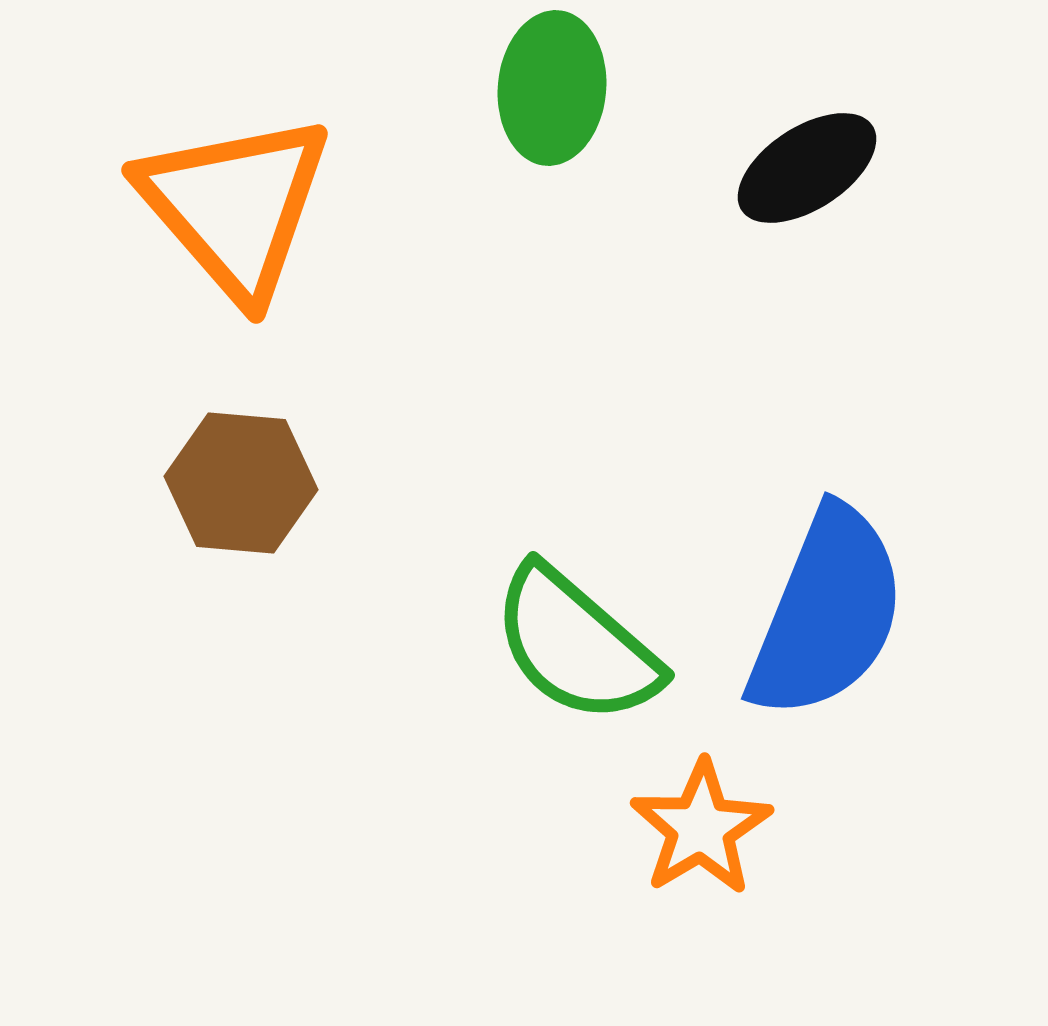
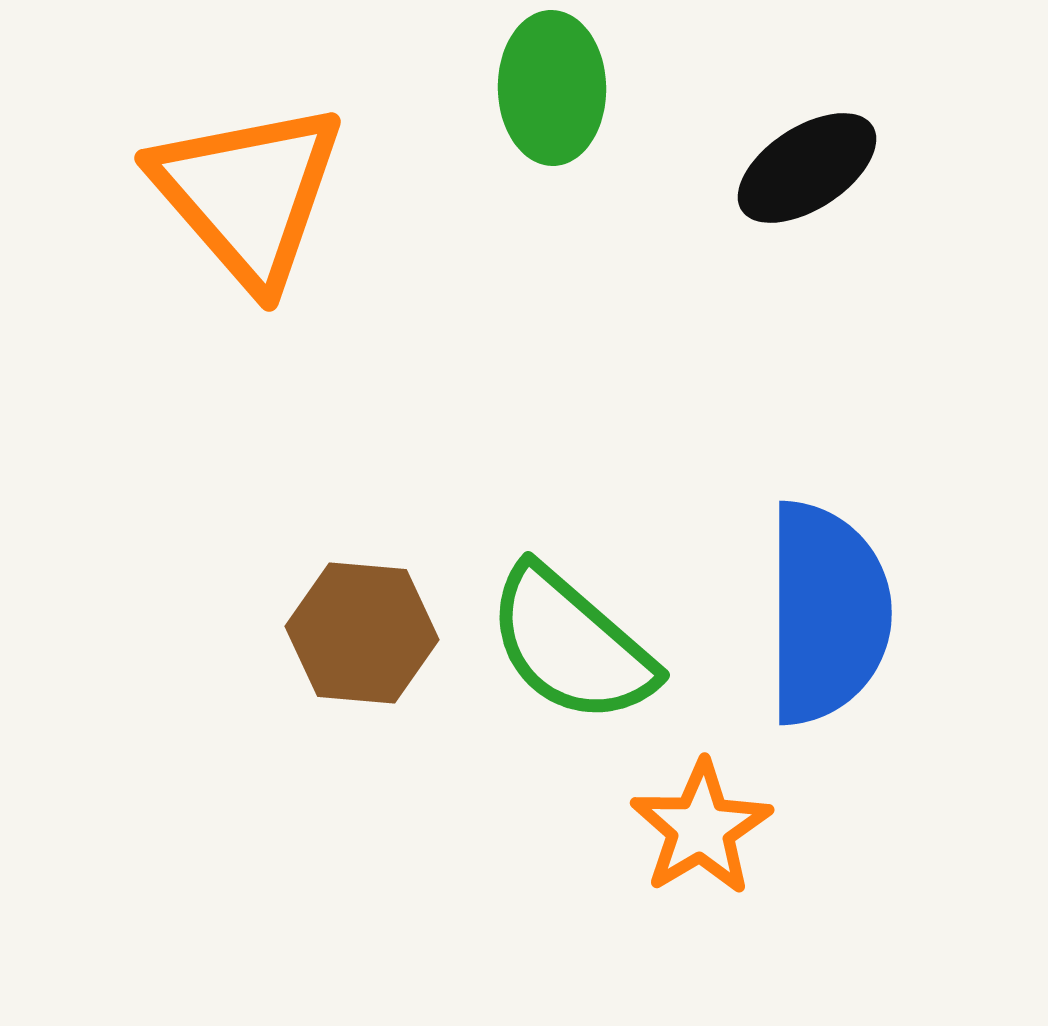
green ellipse: rotated 6 degrees counterclockwise
orange triangle: moved 13 px right, 12 px up
brown hexagon: moved 121 px right, 150 px down
blue semicircle: rotated 22 degrees counterclockwise
green semicircle: moved 5 px left
